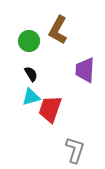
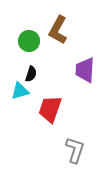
black semicircle: rotated 49 degrees clockwise
cyan triangle: moved 11 px left, 6 px up
